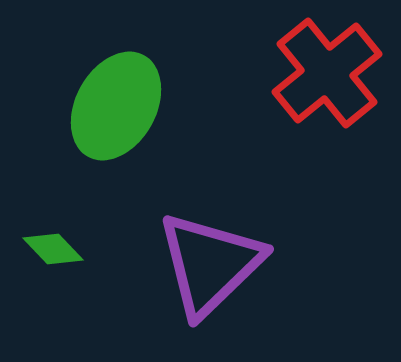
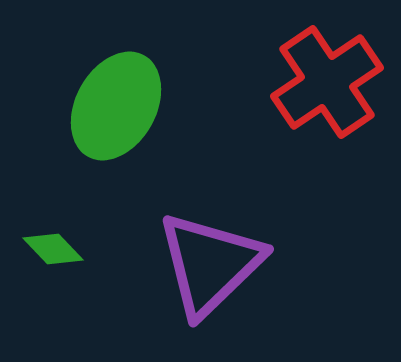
red cross: moved 9 px down; rotated 5 degrees clockwise
